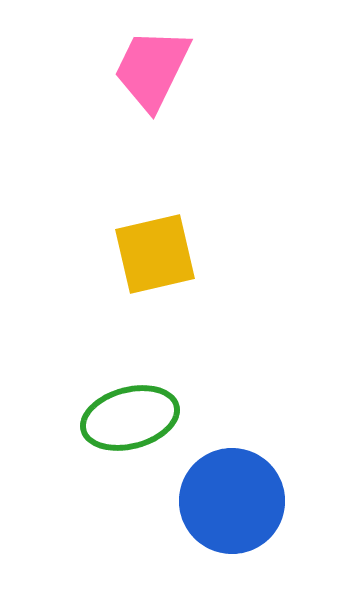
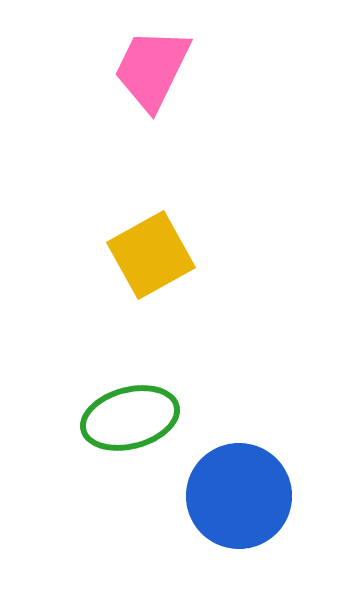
yellow square: moved 4 px left, 1 px down; rotated 16 degrees counterclockwise
blue circle: moved 7 px right, 5 px up
